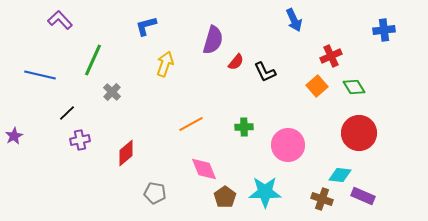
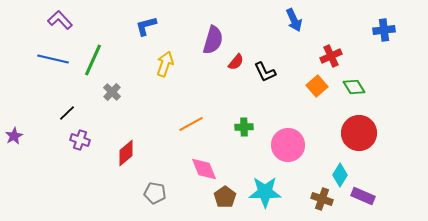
blue line: moved 13 px right, 16 px up
purple cross: rotated 30 degrees clockwise
cyan diamond: rotated 65 degrees counterclockwise
